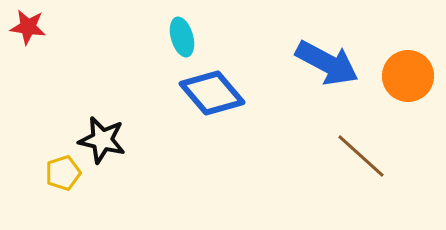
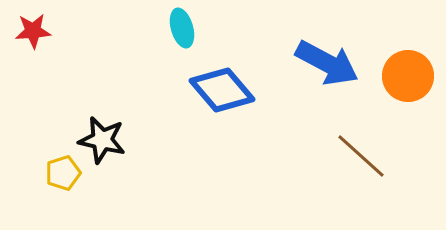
red star: moved 5 px right, 4 px down; rotated 12 degrees counterclockwise
cyan ellipse: moved 9 px up
blue diamond: moved 10 px right, 3 px up
